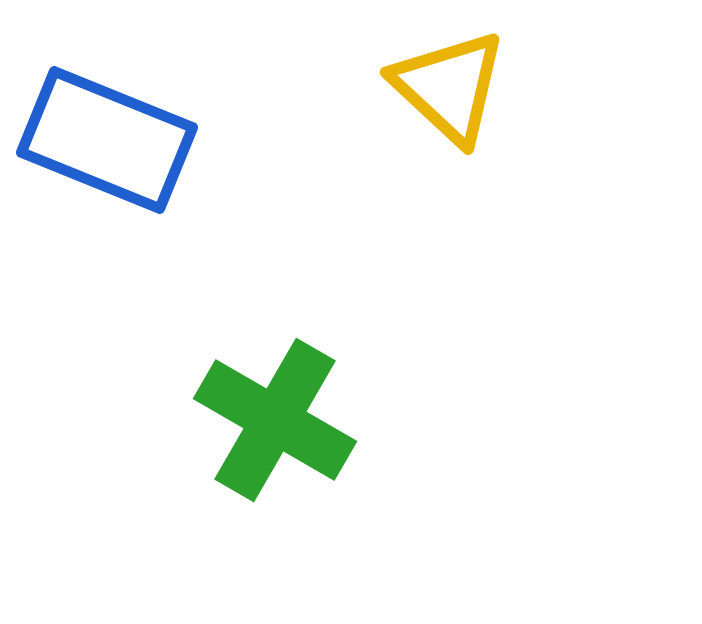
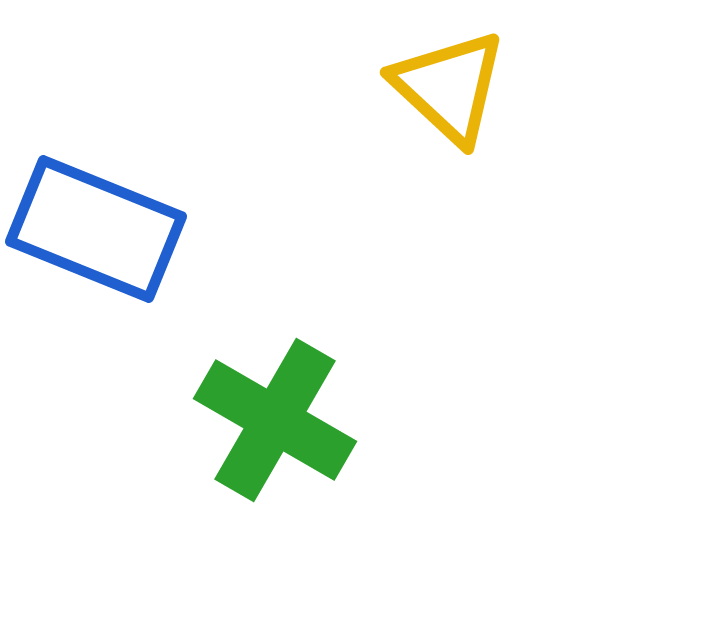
blue rectangle: moved 11 px left, 89 px down
